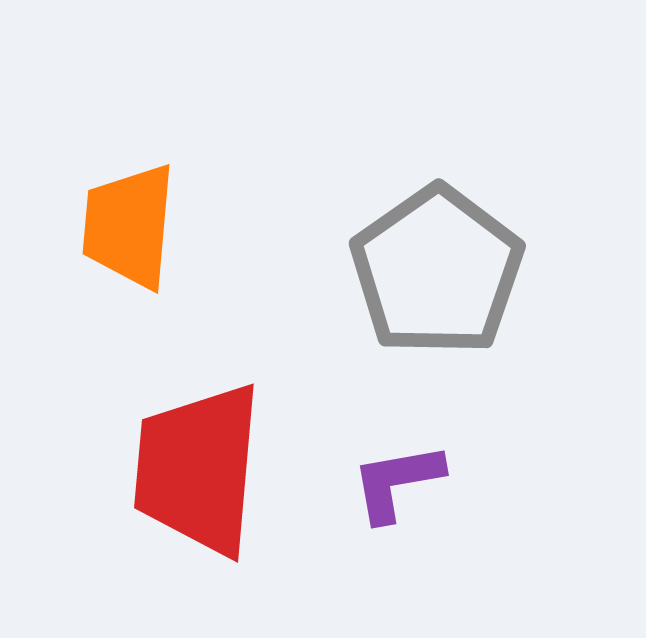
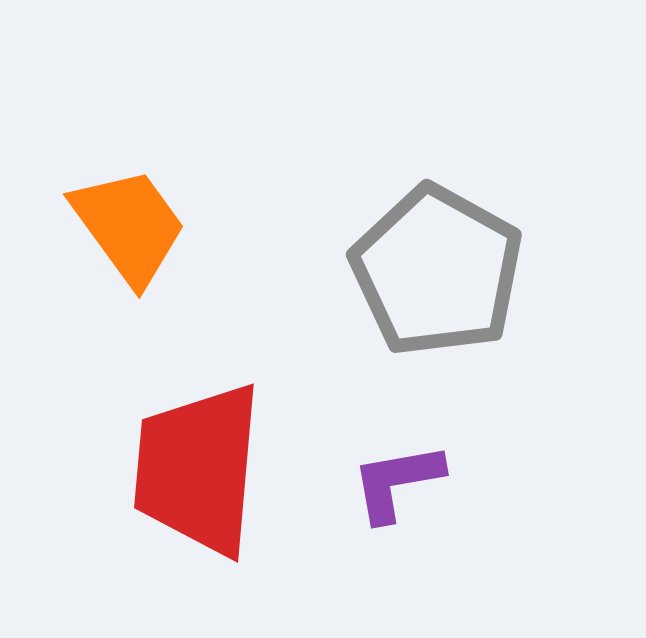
orange trapezoid: rotated 139 degrees clockwise
gray pentagon: rotated 8 degrees counterclockwise
